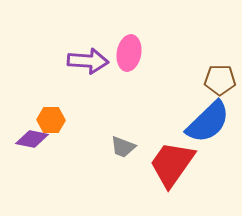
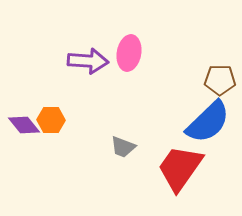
purple diamond: moved 8 px left, 14 px up; rotated 40 degrees clockwise
red trapezoid: moved 8 px right, 4 px down
